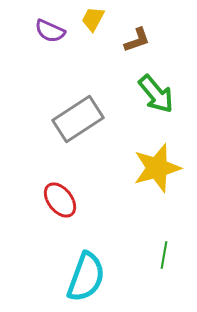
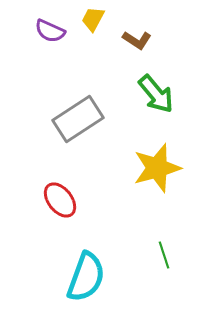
brown L-shape: rotated 52 degrees clockwise
green line: rotated 28 degrees counterclockwise
